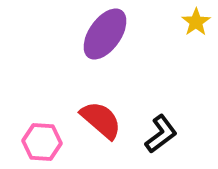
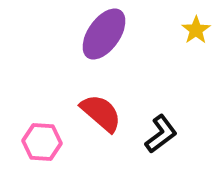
yellow star: moved 8 px down
purple ellipse: moved 1 px left
red semicircle: moved 7 px up
